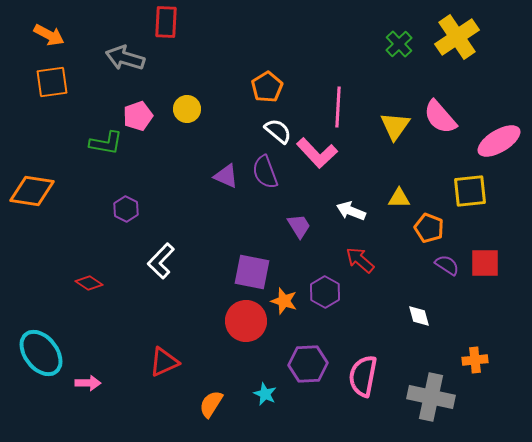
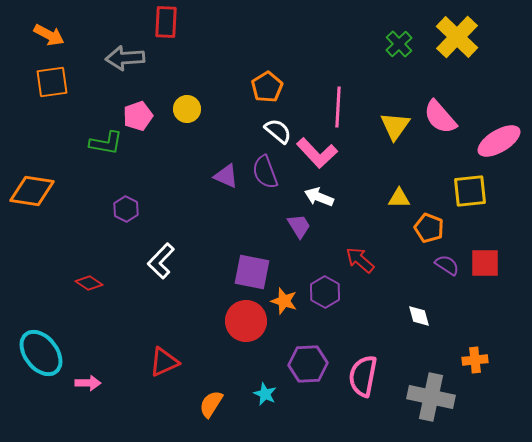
yellow cross at (457, 37): rotated 12 degrees counterclockwise
gray arrow at (125, 58): rotated 21 degrees counterclockwise
white arrow at (351, 211): moved 32 px left, 14 px up
